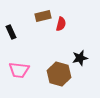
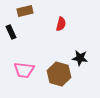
brown rectangle: moved 18 px left, 5 px up
black star: rotated 21 degrees clockwise
pink trapezoid: moved 5 px right
